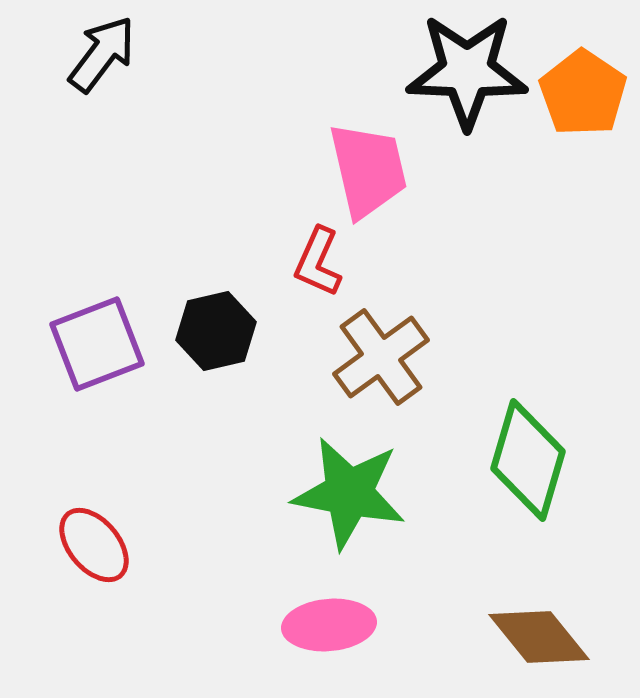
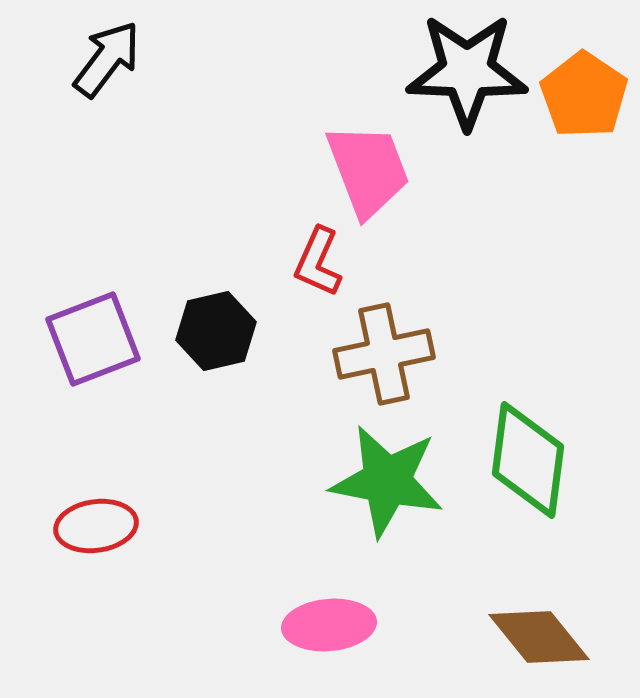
black arrow: moved 5 px right, 5 px down
orange pentagon: moved 1 px right, 2 px down
pink trapezoid: rotated 8 degrees counterclockwise
purple square: moved 4 px left, 5 px up
brown cross: moved 3 px right, 3 px up; rotated 24 degrees clockwise
green diamond: rotated 9 degrees counterclockwise
green star: moved 38 px right, 12 px up
red ellipse: moved 2 px right, 19 px up; rotated 58 degrees counterclockwise
